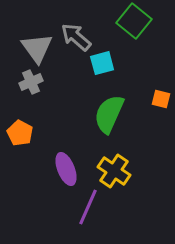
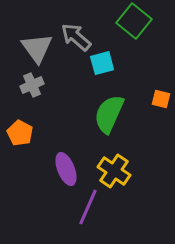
gray cross: moved 1 px right, 3 px down
